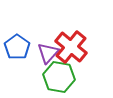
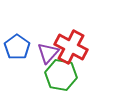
red cross: rotated 12 degrees counterclockwise
green hexagon: moved 2 px right, 2 px up
